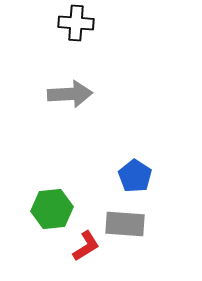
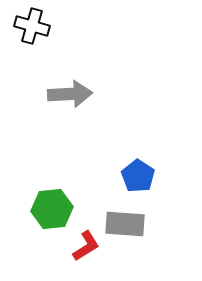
black cross: moved 44 px left, 3 px down; rotated 12 degrees clockwise
blue pentagon: moved 3 px right
